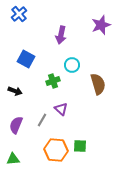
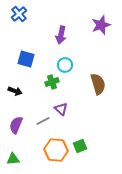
blue square: rotated 12 degrees counterclockwise
cyan circle: moved 7 px left
green cross: moved 1 px left, 1 px down
gray line: moved 1 px right, 1 px down; rotated 32 degrees clockwise
green square: rotated 24 degrees counterclockwise
